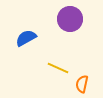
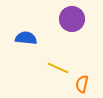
purple circle: moved 2 px right
blue semicircle: rotated 35 degrees clockwise
